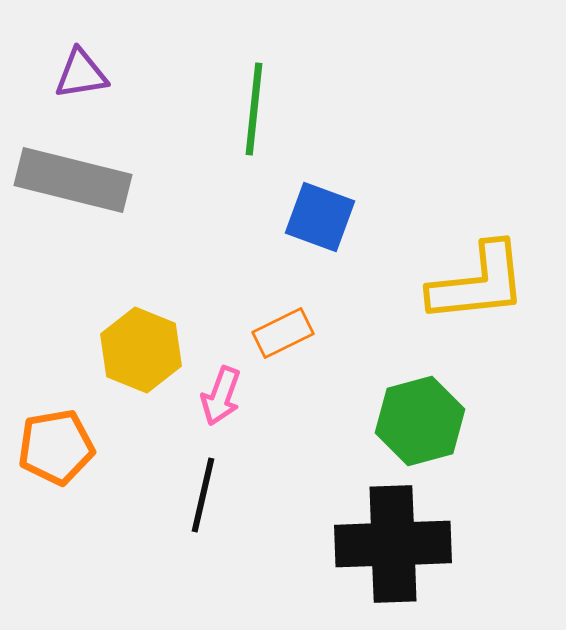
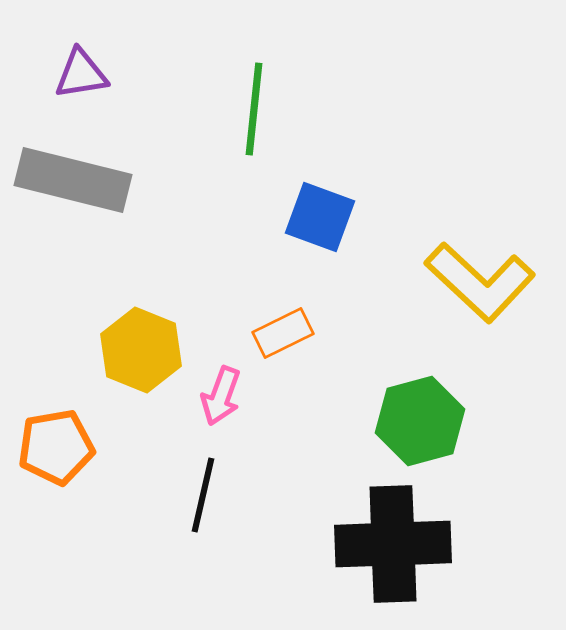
yellow L-shape: moved 2 px right, 1 px up; rotated 49 degrees clockwise
